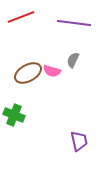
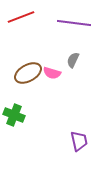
pink semicircle: moved 2 px down
